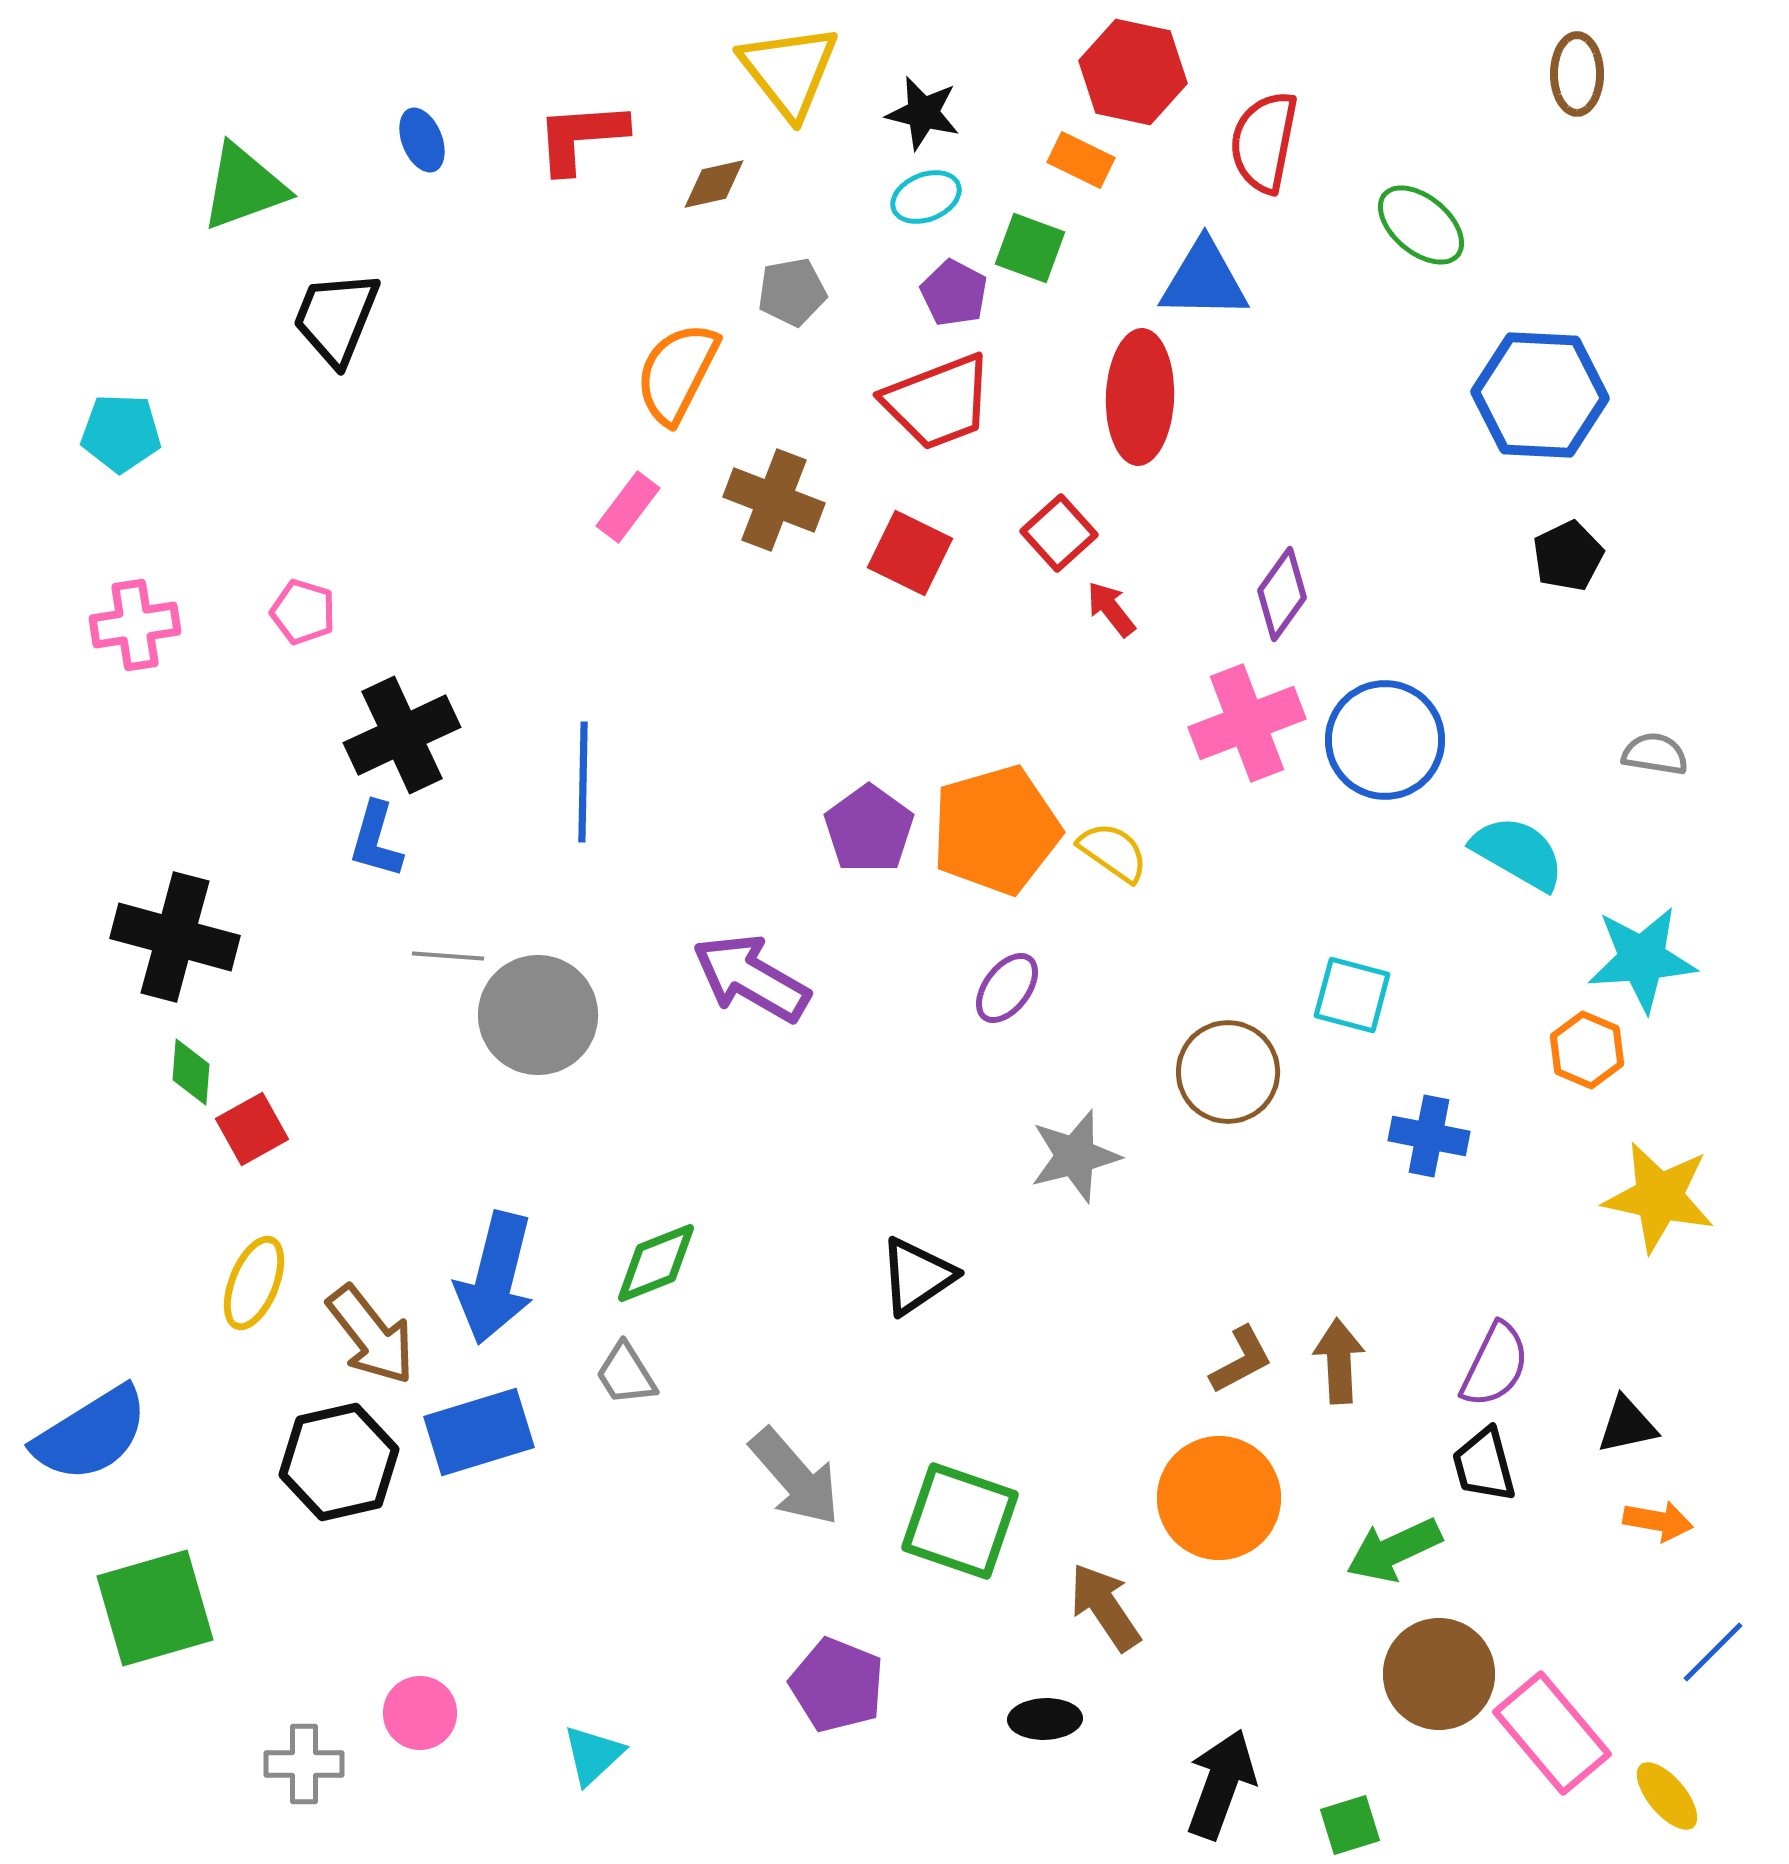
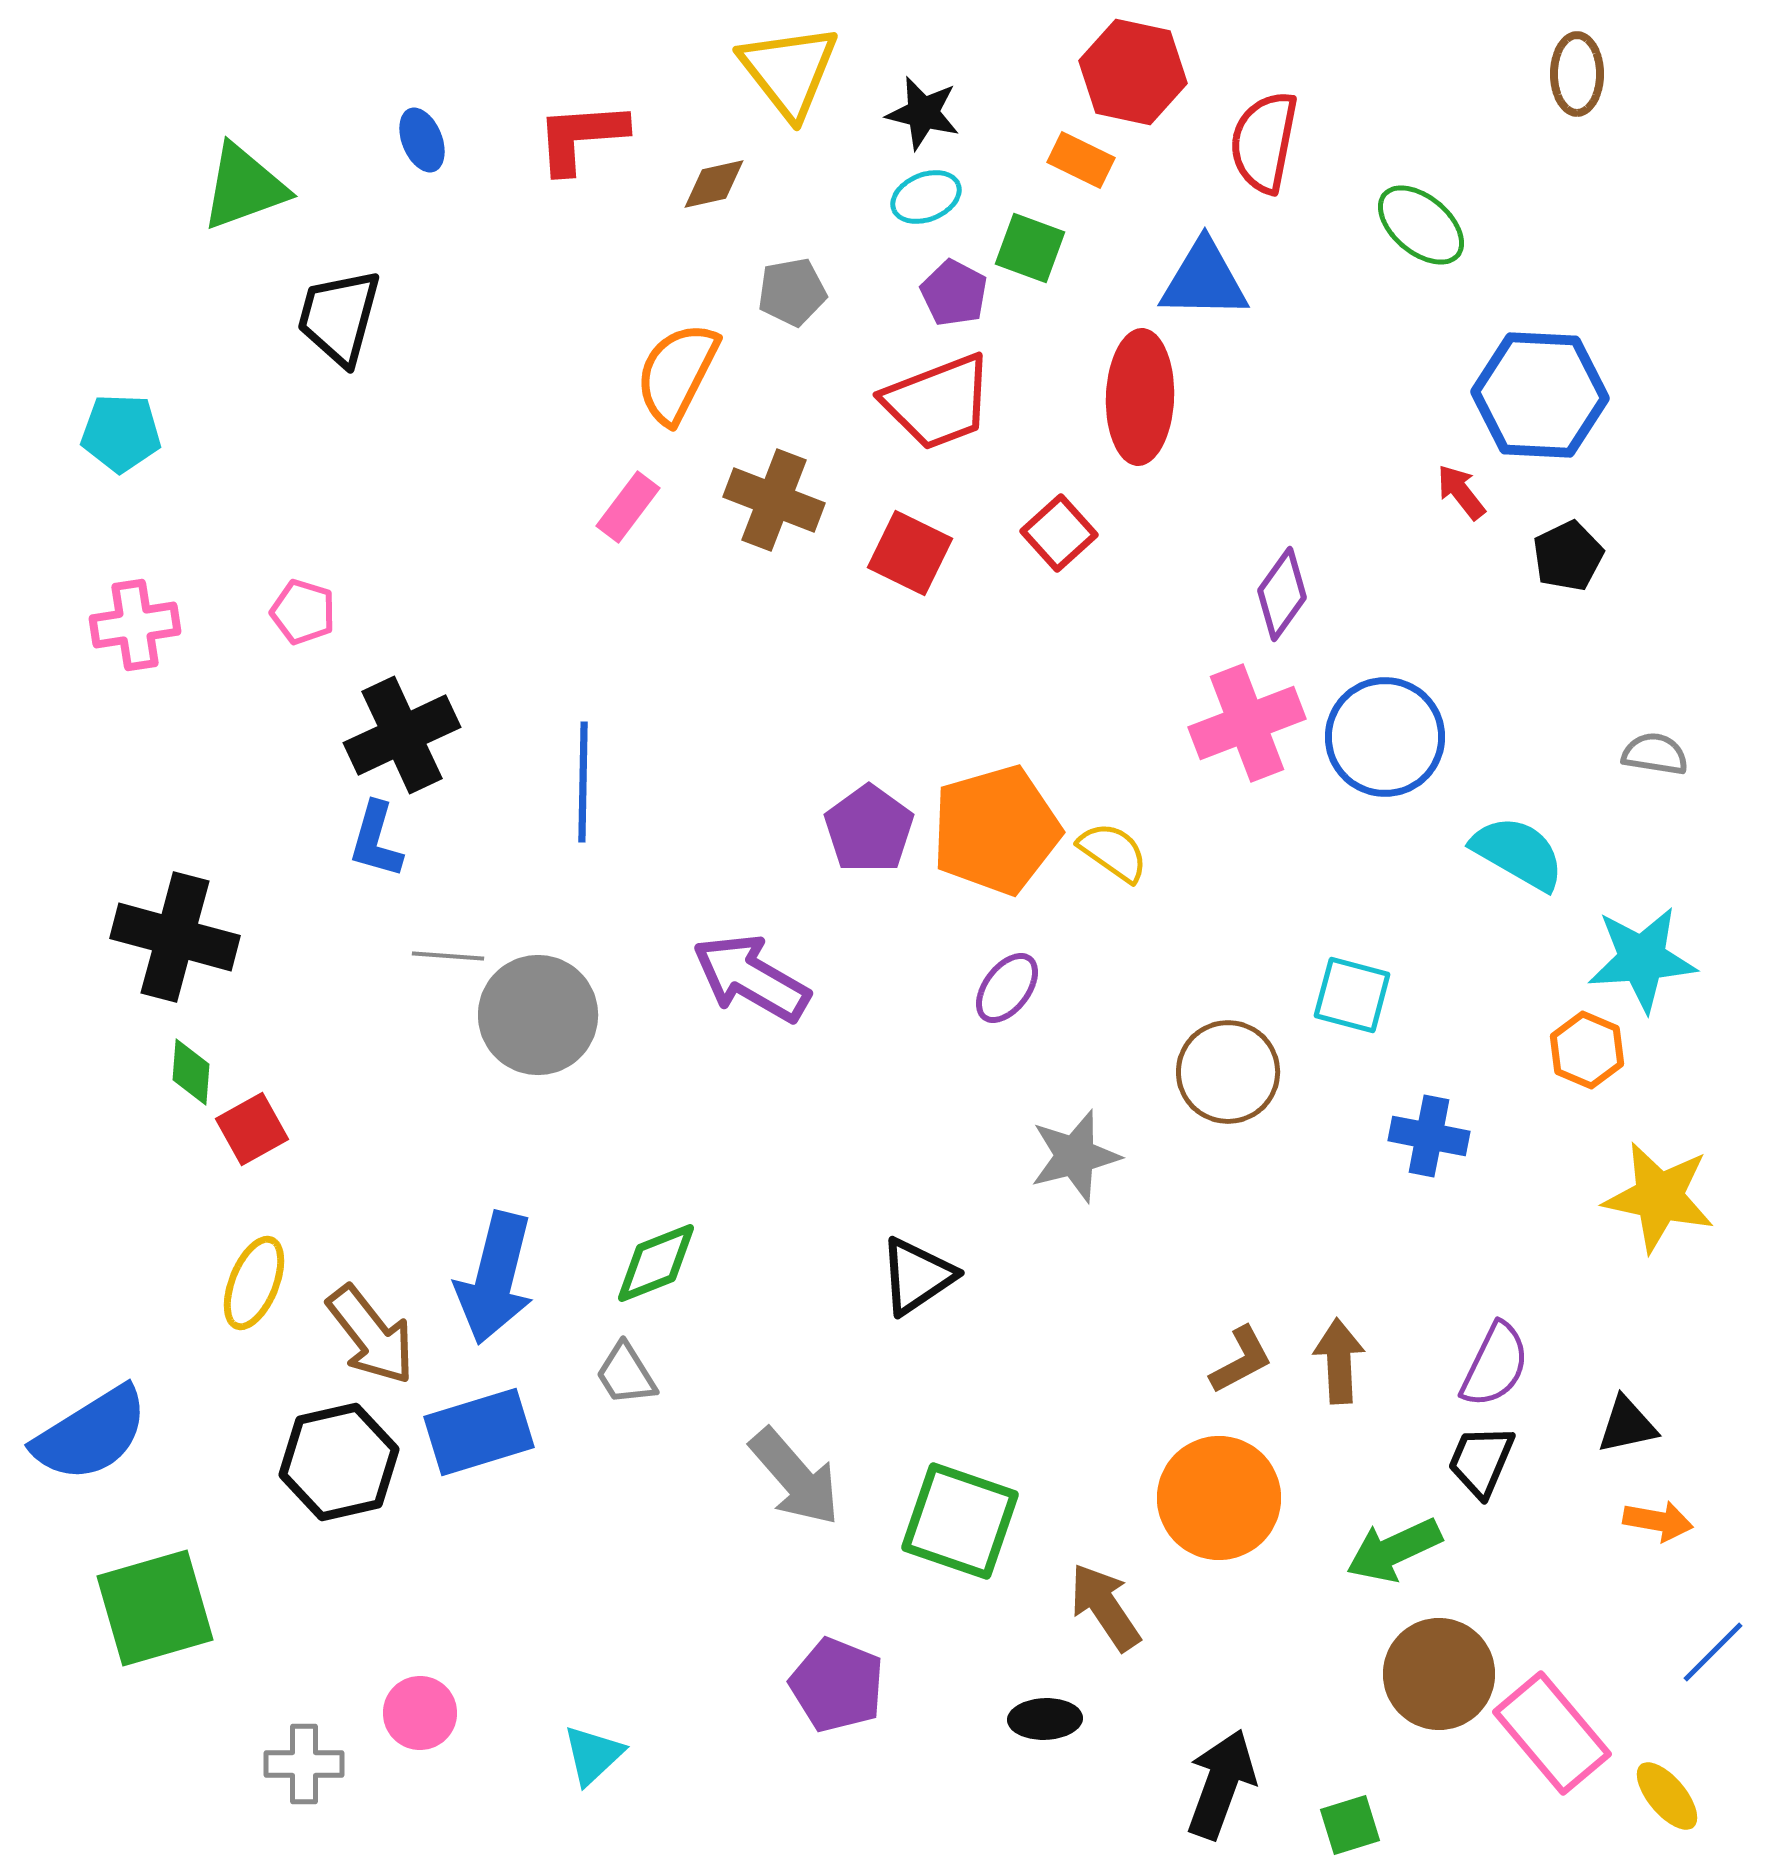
black trapezoid at (336, 318): moved 3 px right, 1 px up; rotated 7 degrees counterclockwise
red arrow at (1111, 609): moved 350 px right, 117 px up
blue circle at (1385, 740): moved 3 px up
black trapezoid at (1484, 1465): moved 3 px left, 4 px up; rotated 38 degrees clockwise
